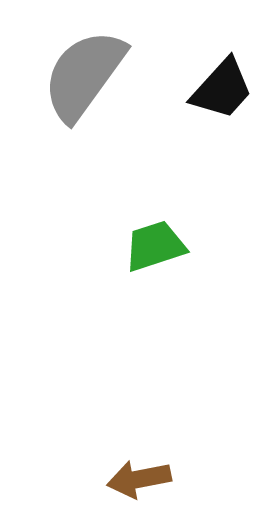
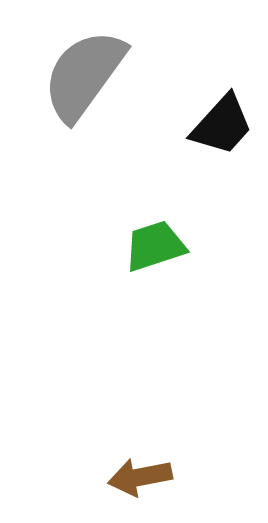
black trapezoid: moved 36 px down
brown arrow: moved 1 px right, 2 px up
